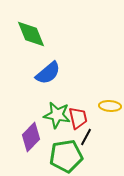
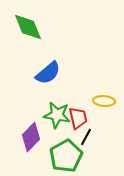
green diamond: moved 3 px left, 7 px up
yellow ellipse: moved 6 px left, 5 px up
green pentagon: rotated 20 degrees counterclockwise
